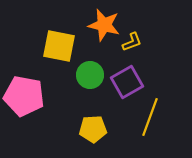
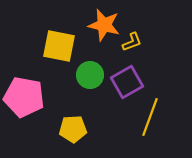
pink pentagon: moved 1 px down
yellow pentagon: moved 20 px left
